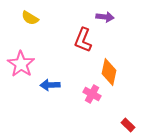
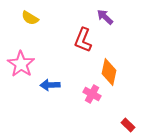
purple arrow: rotated 144 degrees counterclockwise
